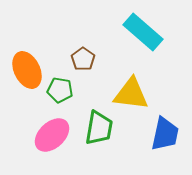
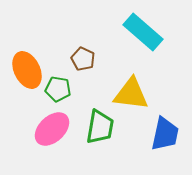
brown pentagon: rotated 10 degrees counterclockwise
green pentagon: moved 2 px left, 1 px up
green trapezoid: moved 1 px right, 1 px up
pink ellipse: moved 6 px up
